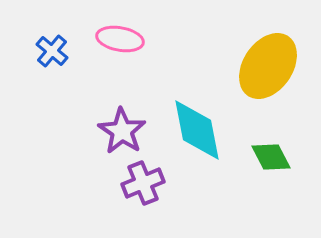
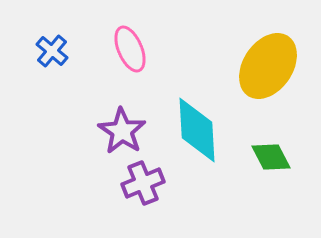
pink ellipse: moved 10 px right, 10 px down; rotated 57 degrees clockwise
cyan diamond: rotated 8 degrees clockwise
